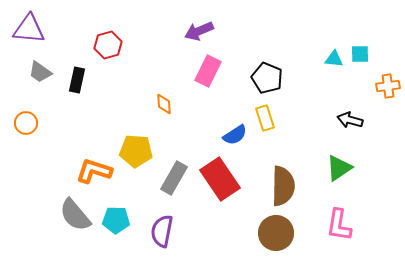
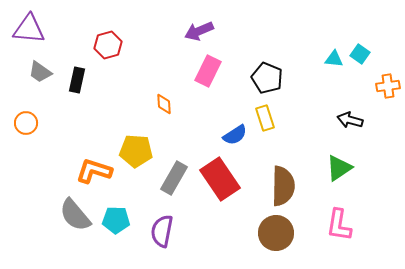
cyan square: rotated 36 degrees clockwise
